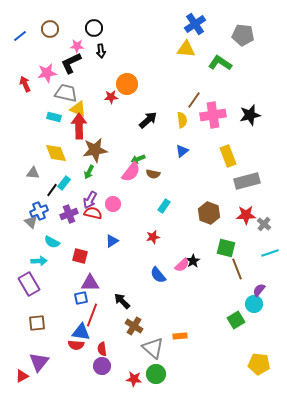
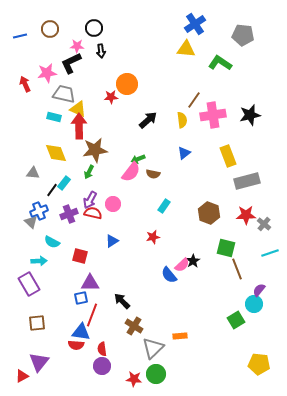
blue line at (20, 36): rotated 24 degrees clockwise
gray trapezoid at (66, 93): moved 2 px left, 1 px down
blue triangle at (182, 151): moved 2 px right, 2 px down
blue semicircle at (158, 275): moved 11 px right
gray triangle at (153, 348): rotated 35 degrees clockwise
